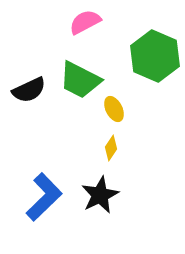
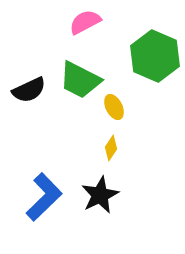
yellow ellipse: moved 2 px up
